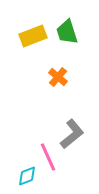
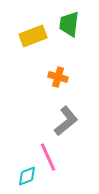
green trapezoid: moved 2 px right, 8 px up; rotated 24 degrees clockwise
orange cross: rotated 24 degrees counterclockwise
gray L-shape: moved 6 px left, 13 px up
